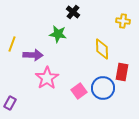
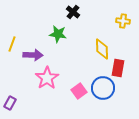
red rectangle: moved 4 px left, 4 px up
